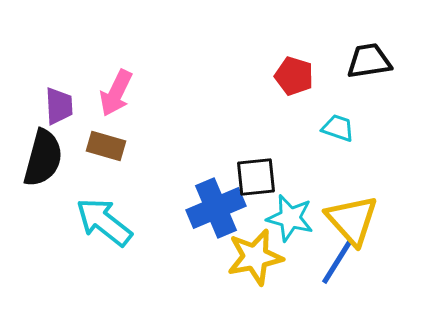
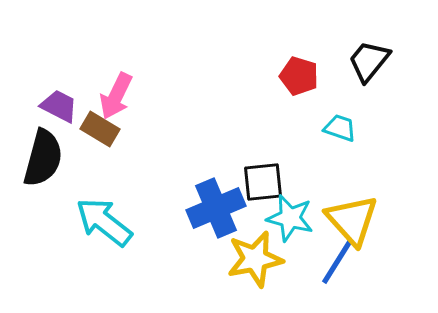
black trapezoid: rotated 42 degrees counterclockwise
red pentagon: moved 5 px right
pink arrow: moved 3 px down
purple trapezoid: rotated 60 degrees counterclockwise
cyan trapezoid: moved 2 px right
brown rectangle: moved 6 px left, 17 px up; rotated 15 degrees clockwise
black square: moved 7 px right, 5 px down
yellow star: moved 2 px down
